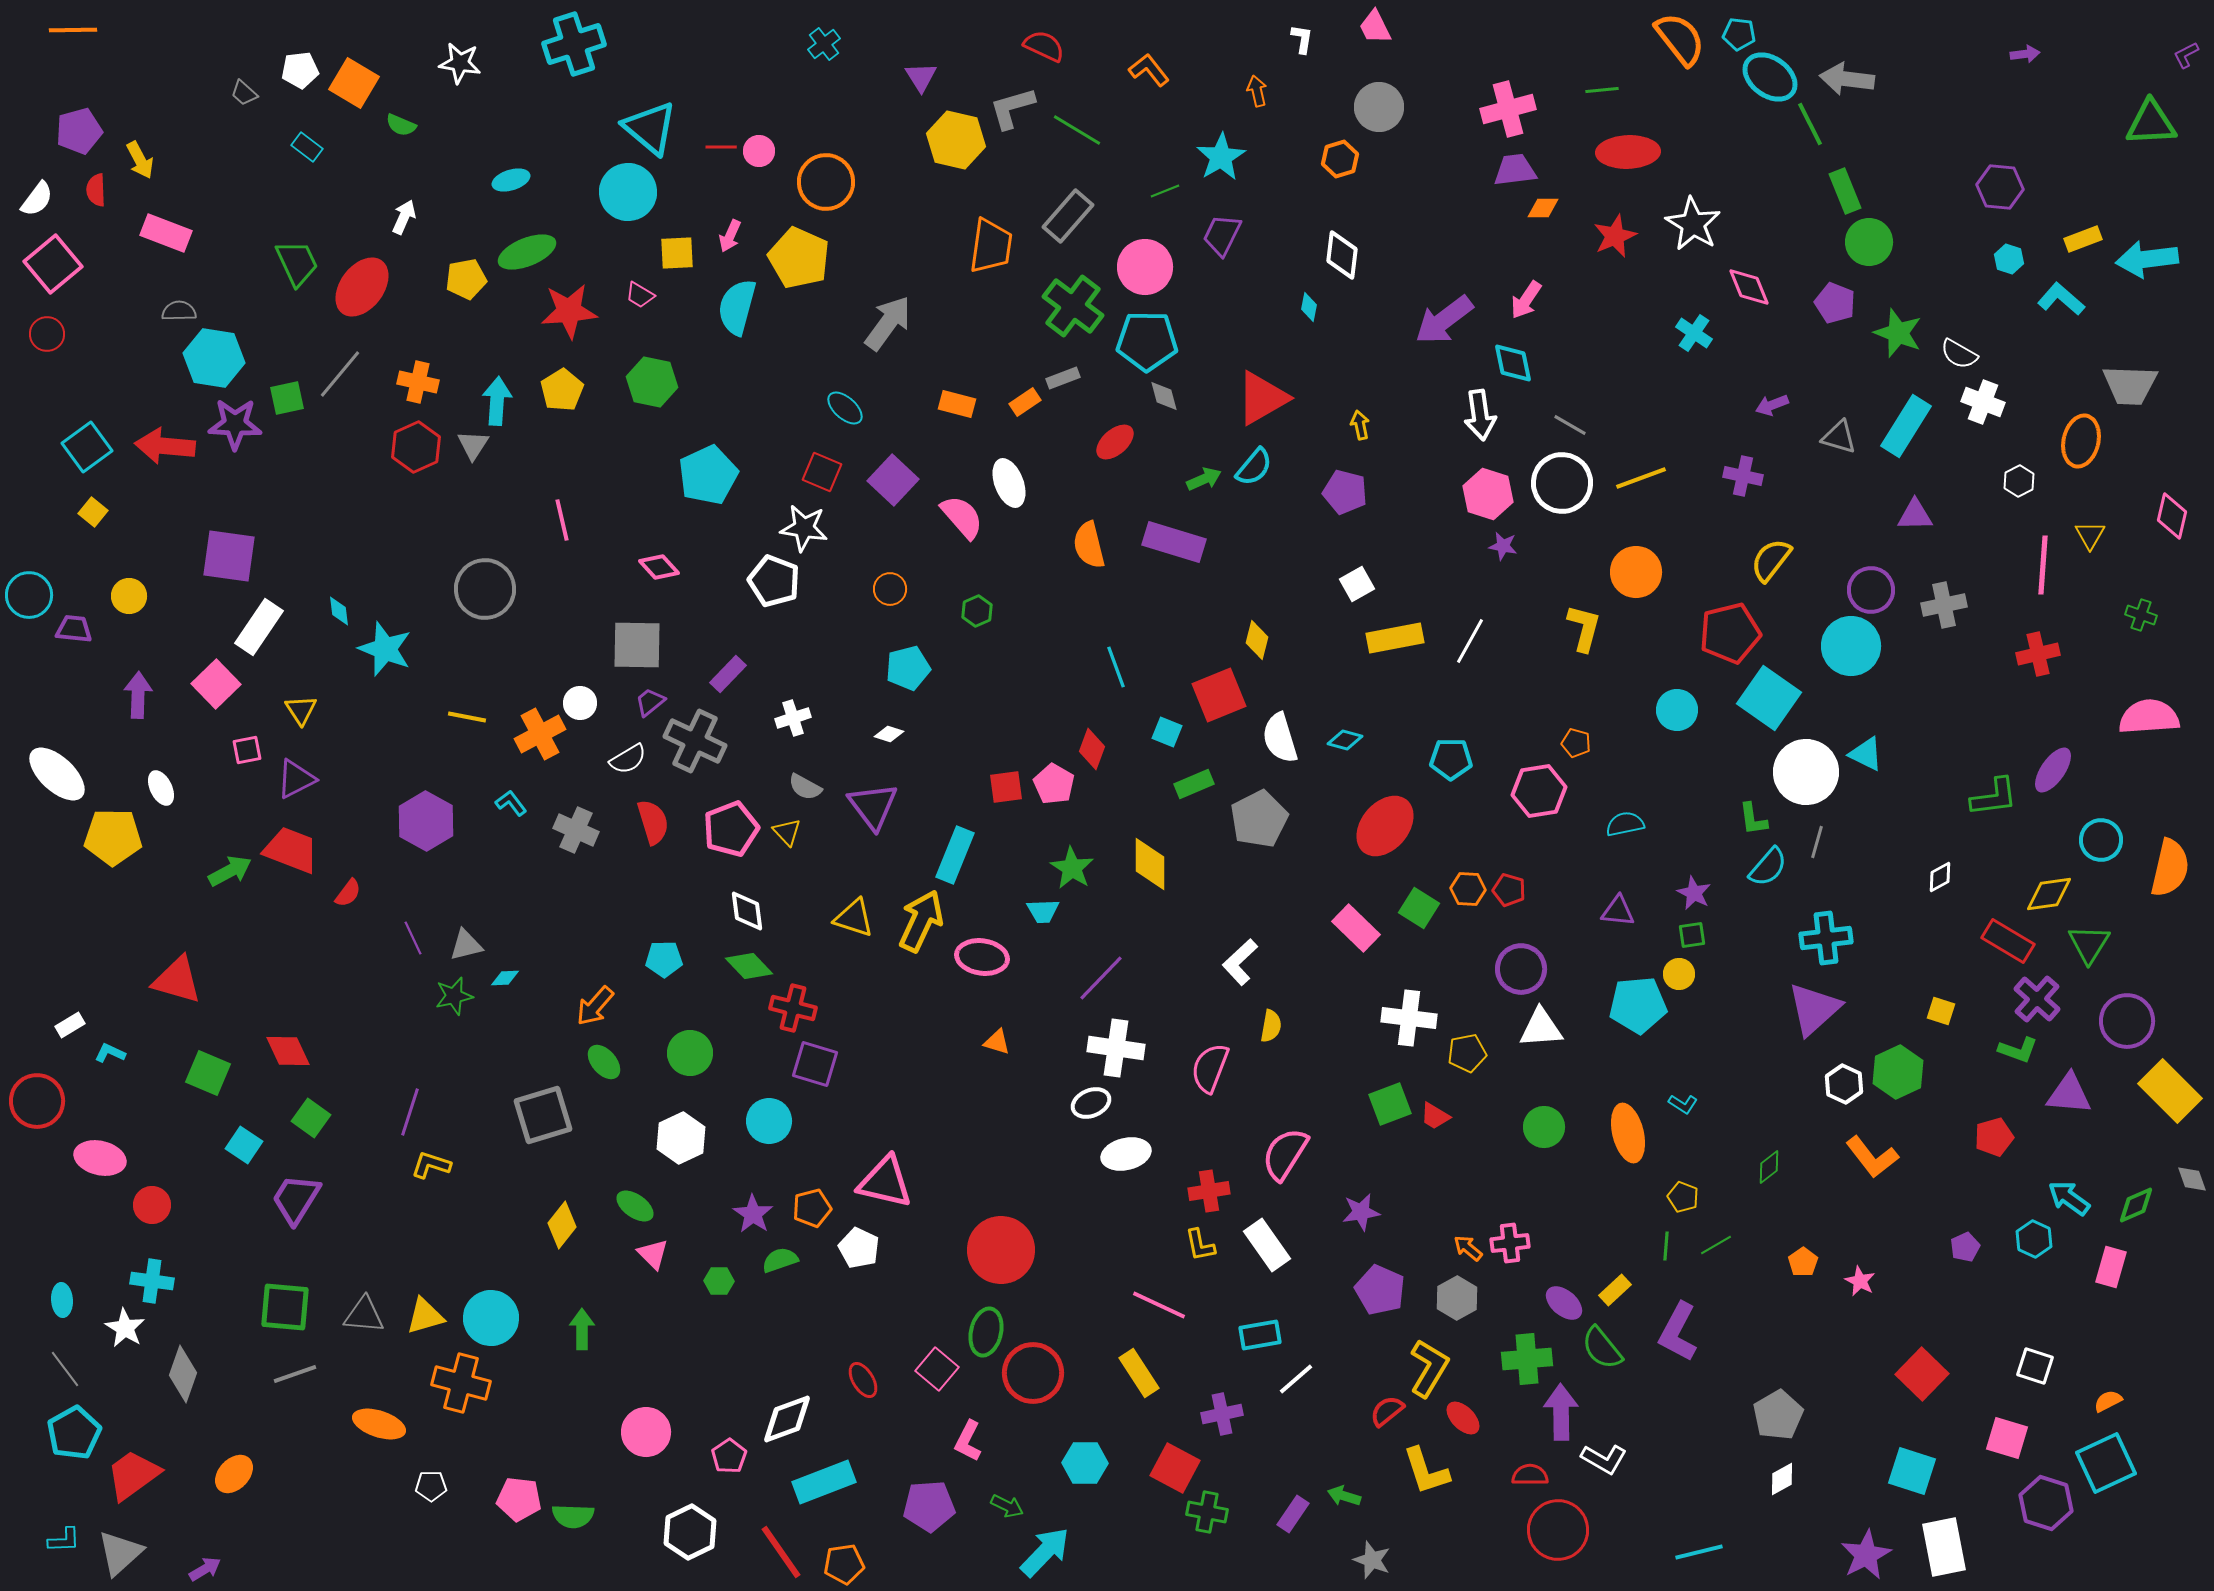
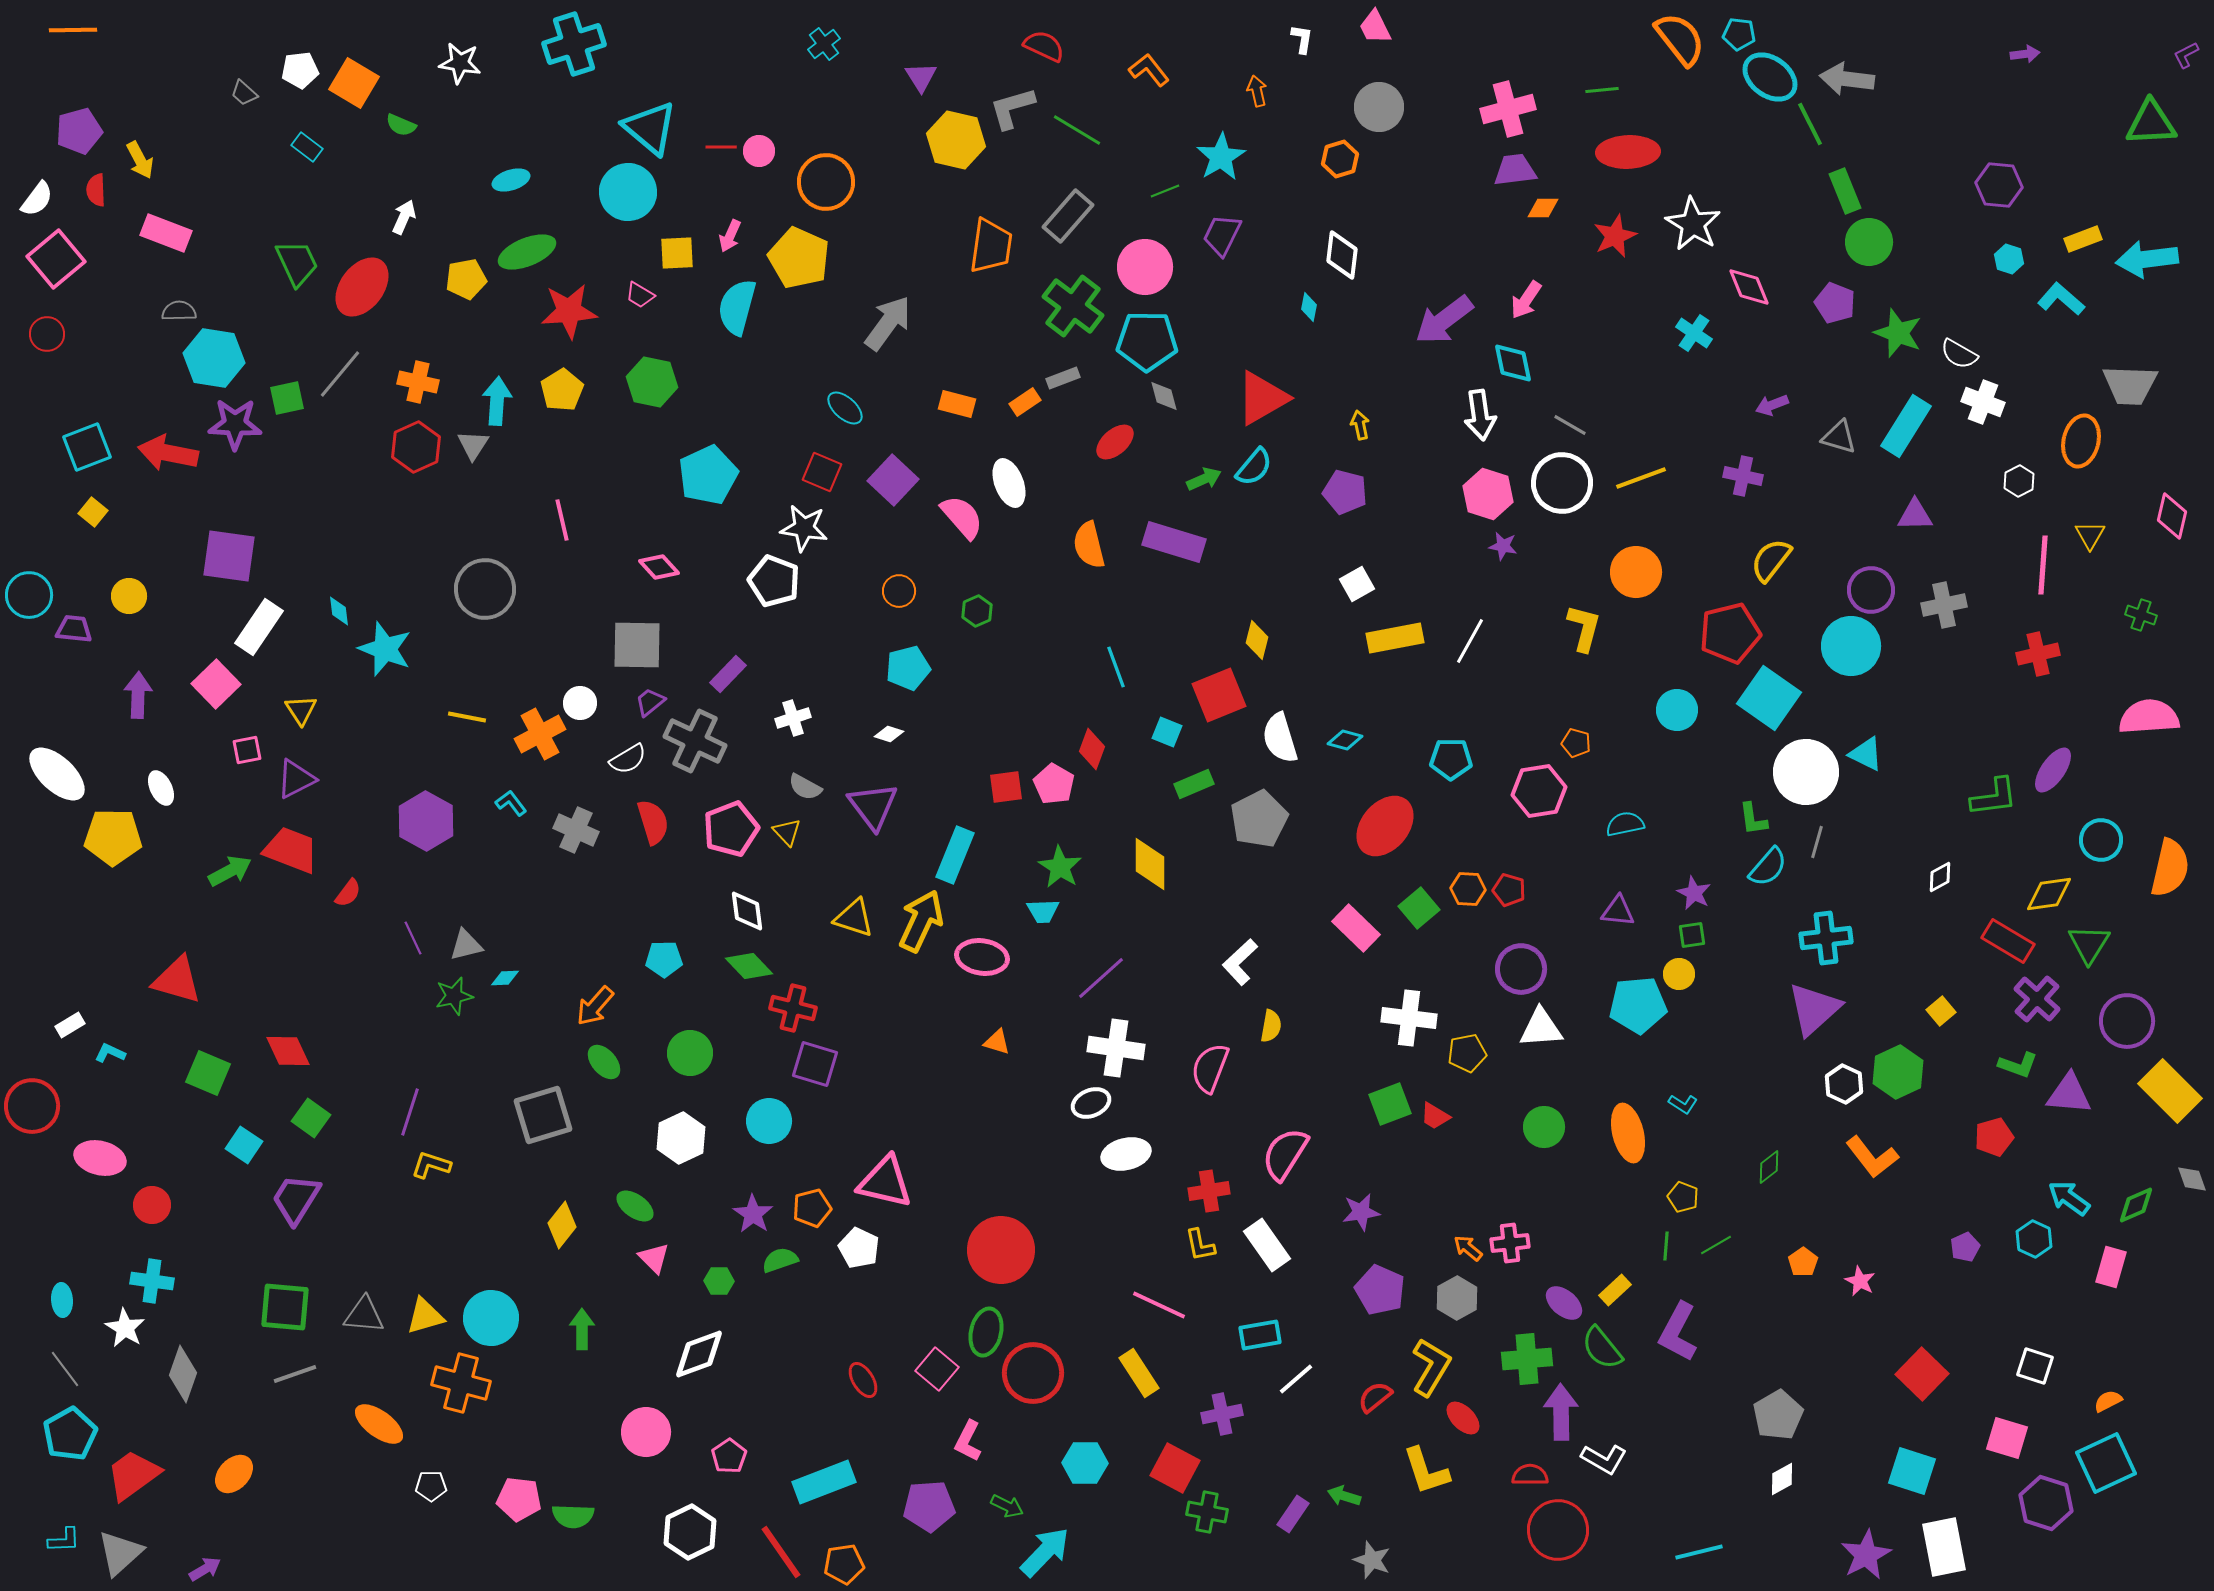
purple hexagon at (2000, 187): moved 1 px left, 2 px up
pink square at (53, 264): moved 3 px right, 5 px up
red arrow at (165, 446): moved 3 px right, 7 px down; rotated 6 degrees clockwise
cyan square at (87, 447): rotated 15 degrees clockwise
orange circle at (890, 589): moved 9 px right, 2 px down
green star at (1072, 868): moved 12 px left, 1 px up
green square at (1419, 908): rotated 18 degrees clockwise
purple line at (1101, 978): rotated 4 degrees clockwise
yellow square at (1941, 1011): rotated 32 degrees clockwise
green L-shape at (2018, 1050): moved 15 px down
red circle at (37, 1101): moved 5 px left, 5 px down
pink triangle at (653, 1254): moved 1 px right, 4 px down
yellow L-shape at (1429, 1368): moved 2 px right, 1 px up
red semicircle at (1387, 1411): moved 12 px left, 14 px up
white diamond at (787, 1419): moved 88 px left, 65 px up
orange ellipse at (379, 1424): rotated 18 degrees clockwise
cyan pentagon at (74, 1433): moved 4 px left, 1 px down
